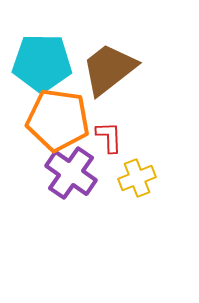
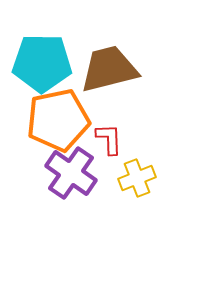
brown trapezoid: rotated 24 degrees clockwise
orange pentagon: rotated 20 degrees counterclockwise
red L-shape: moved 2 px down
